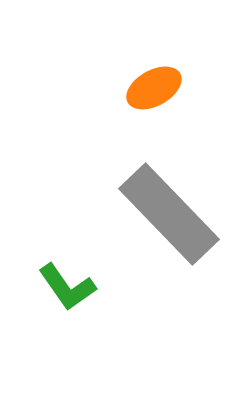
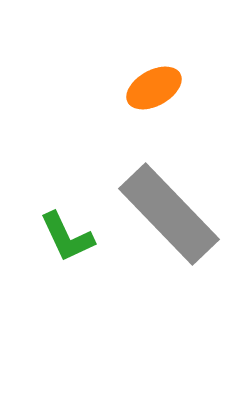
green L-shape: moved 50 px up; rotated 10 degrees clockwise
